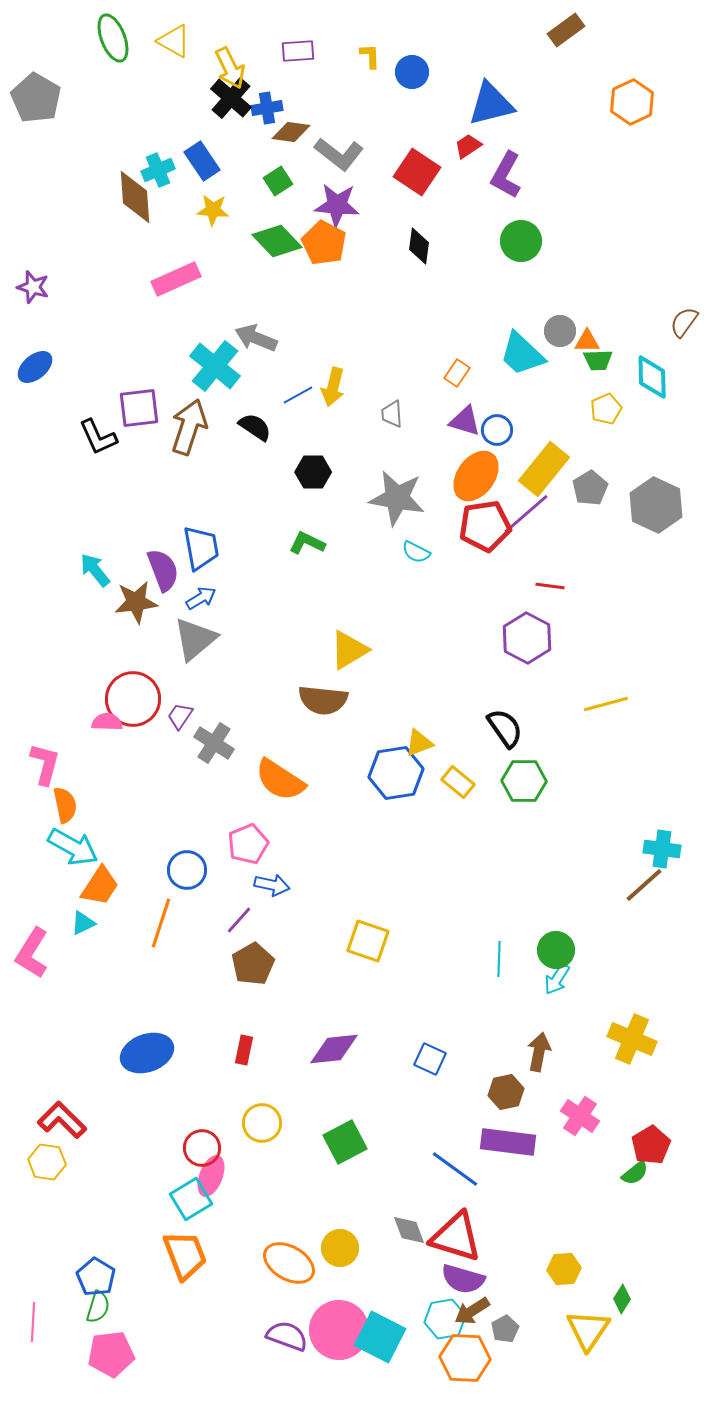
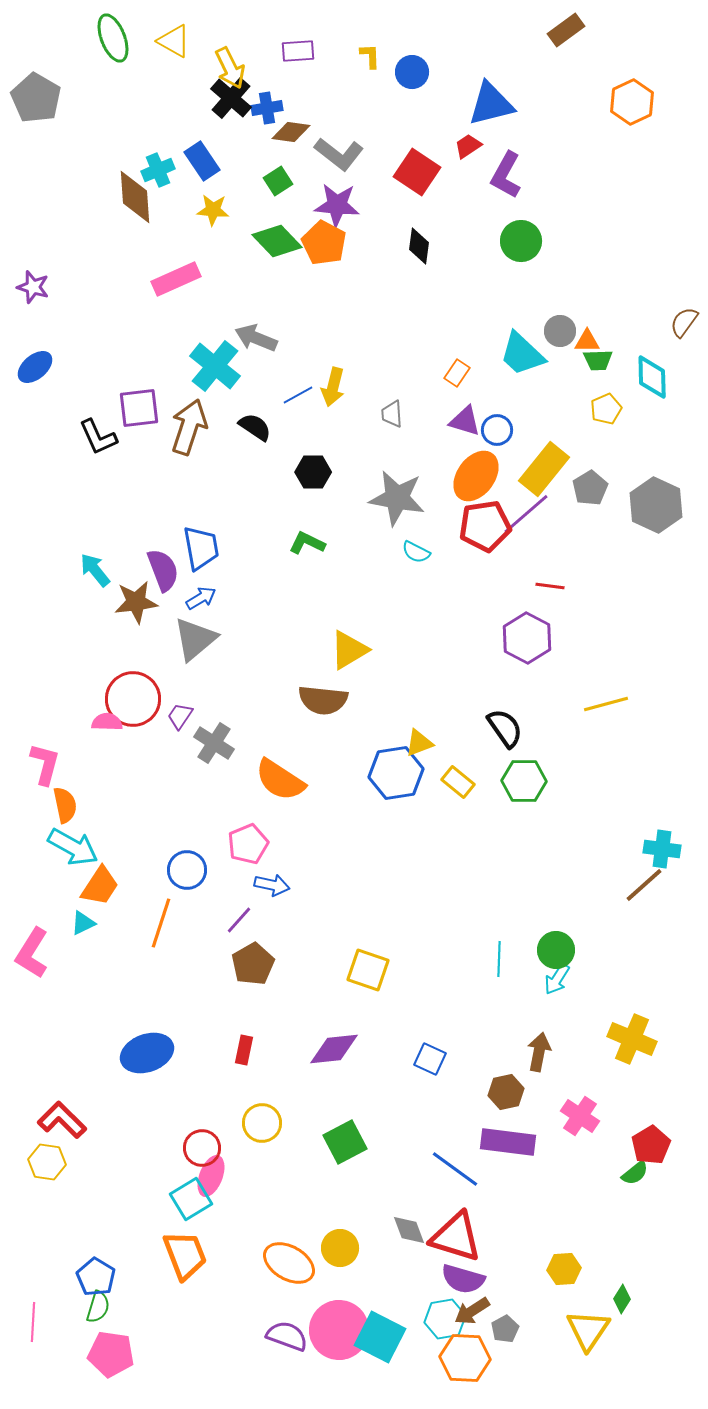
yellow square at (368, 941): moved 29 px down
pink pentagon at (111, 1354): rotated 15 degrees clockwise
